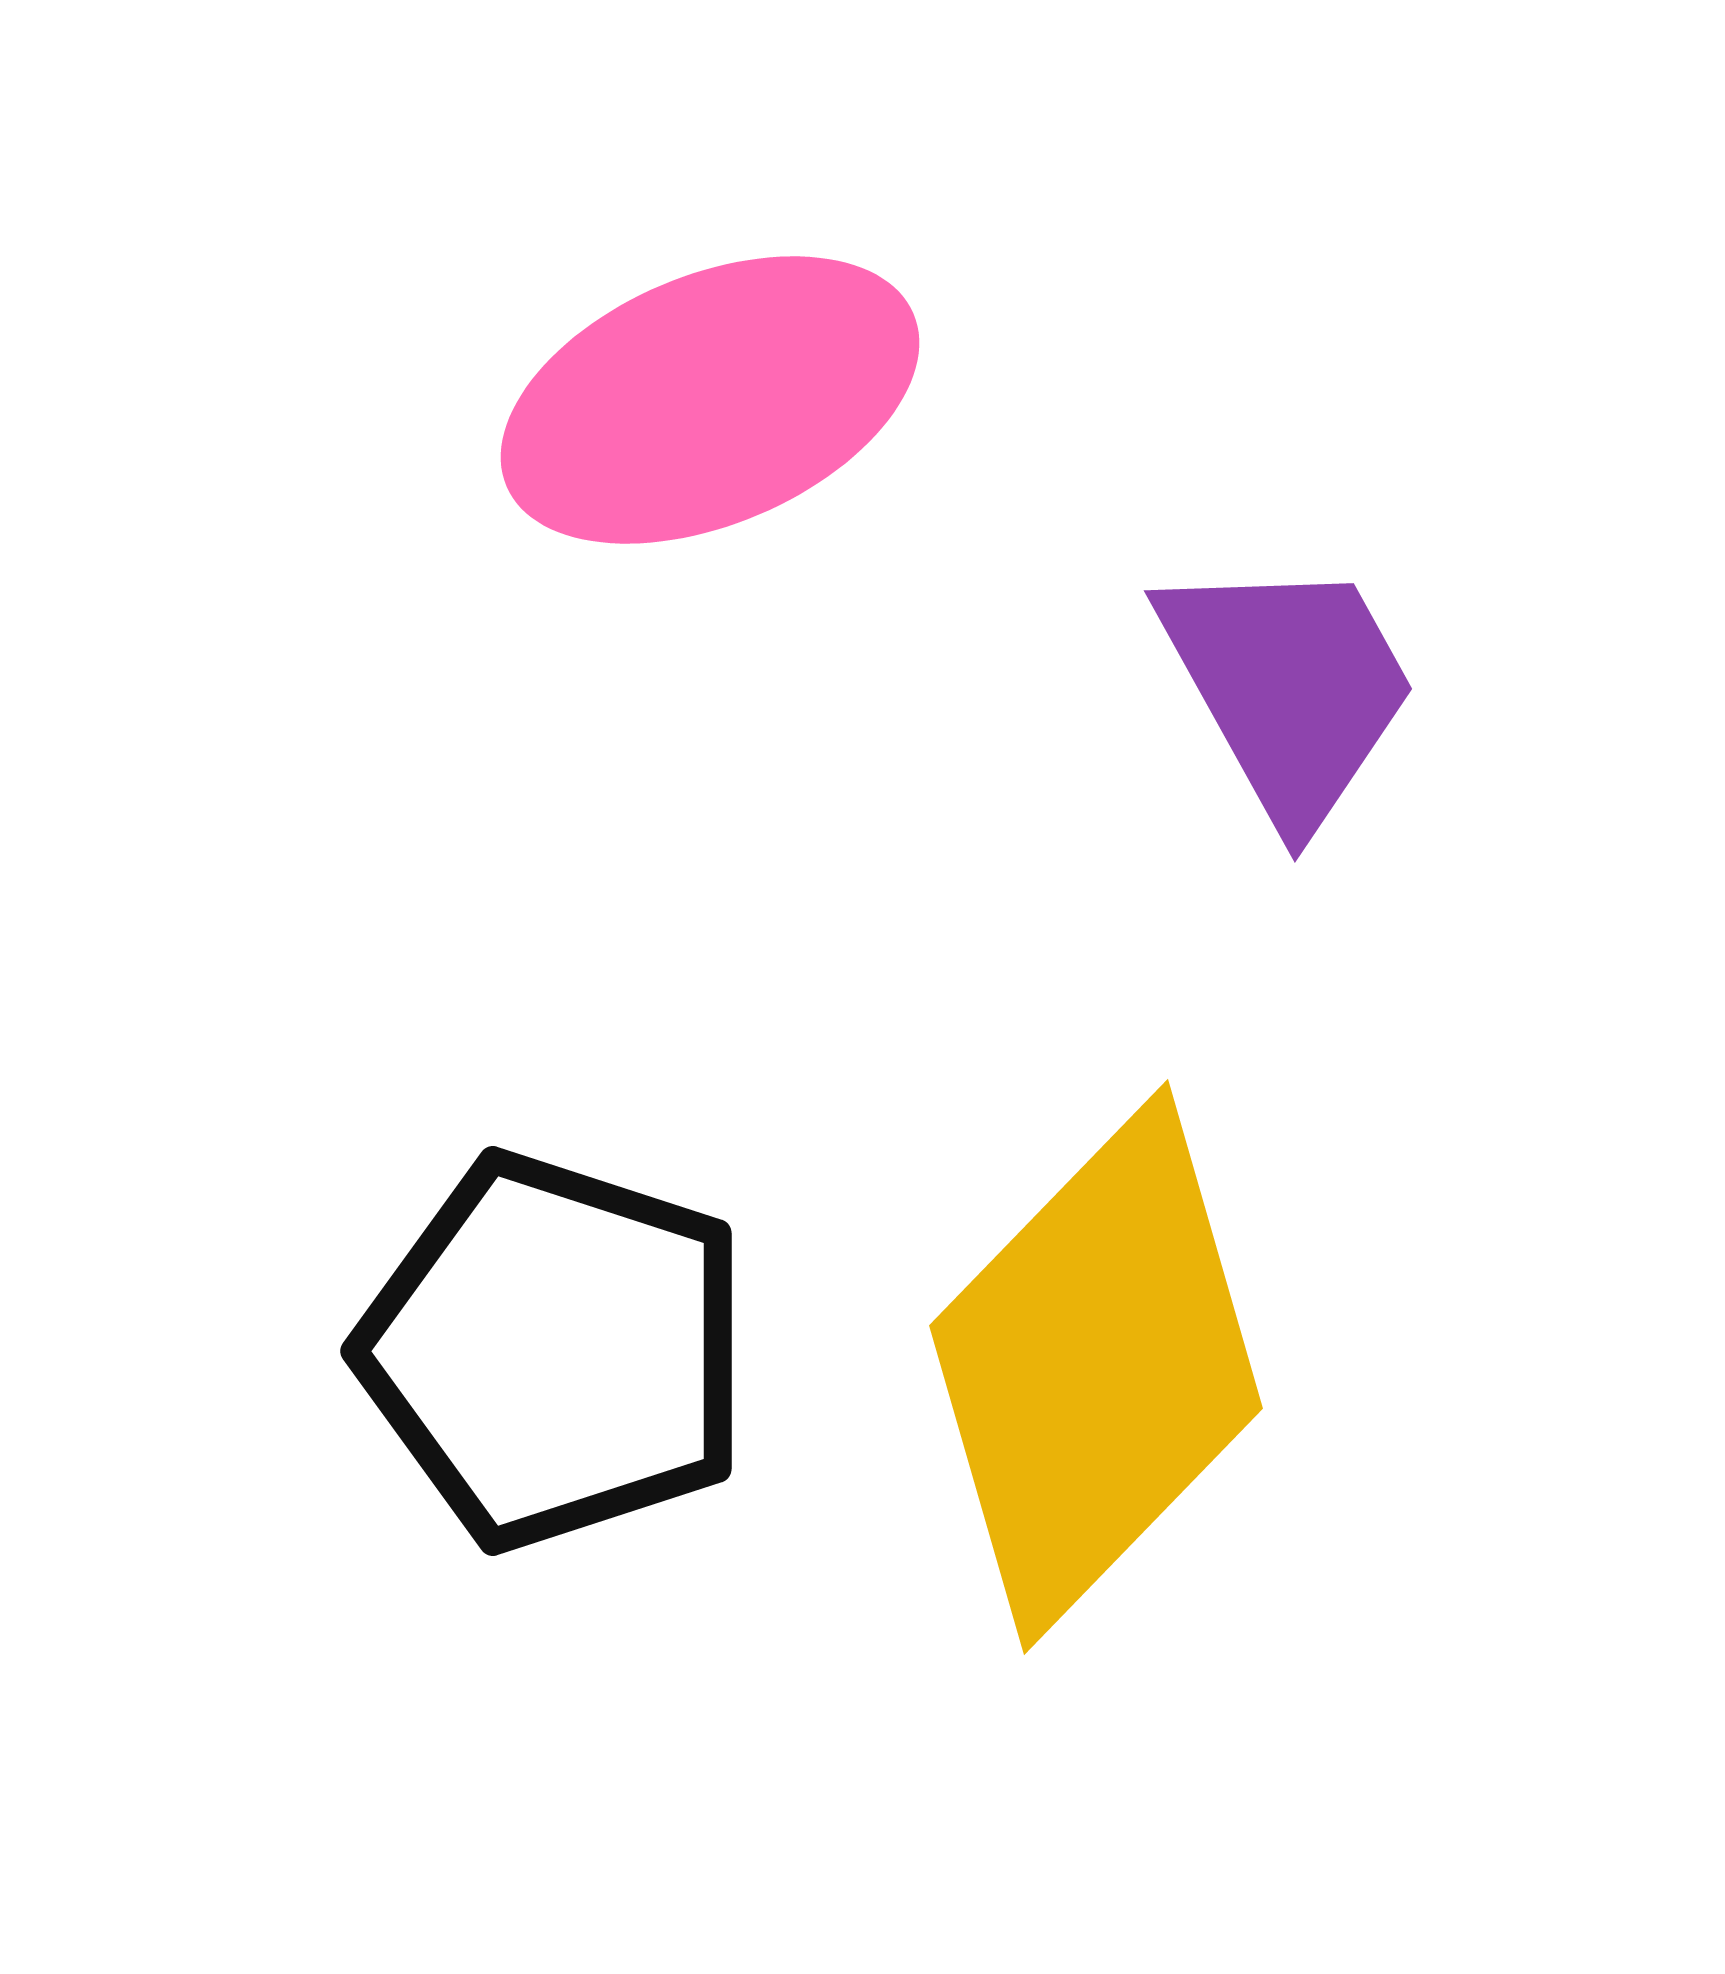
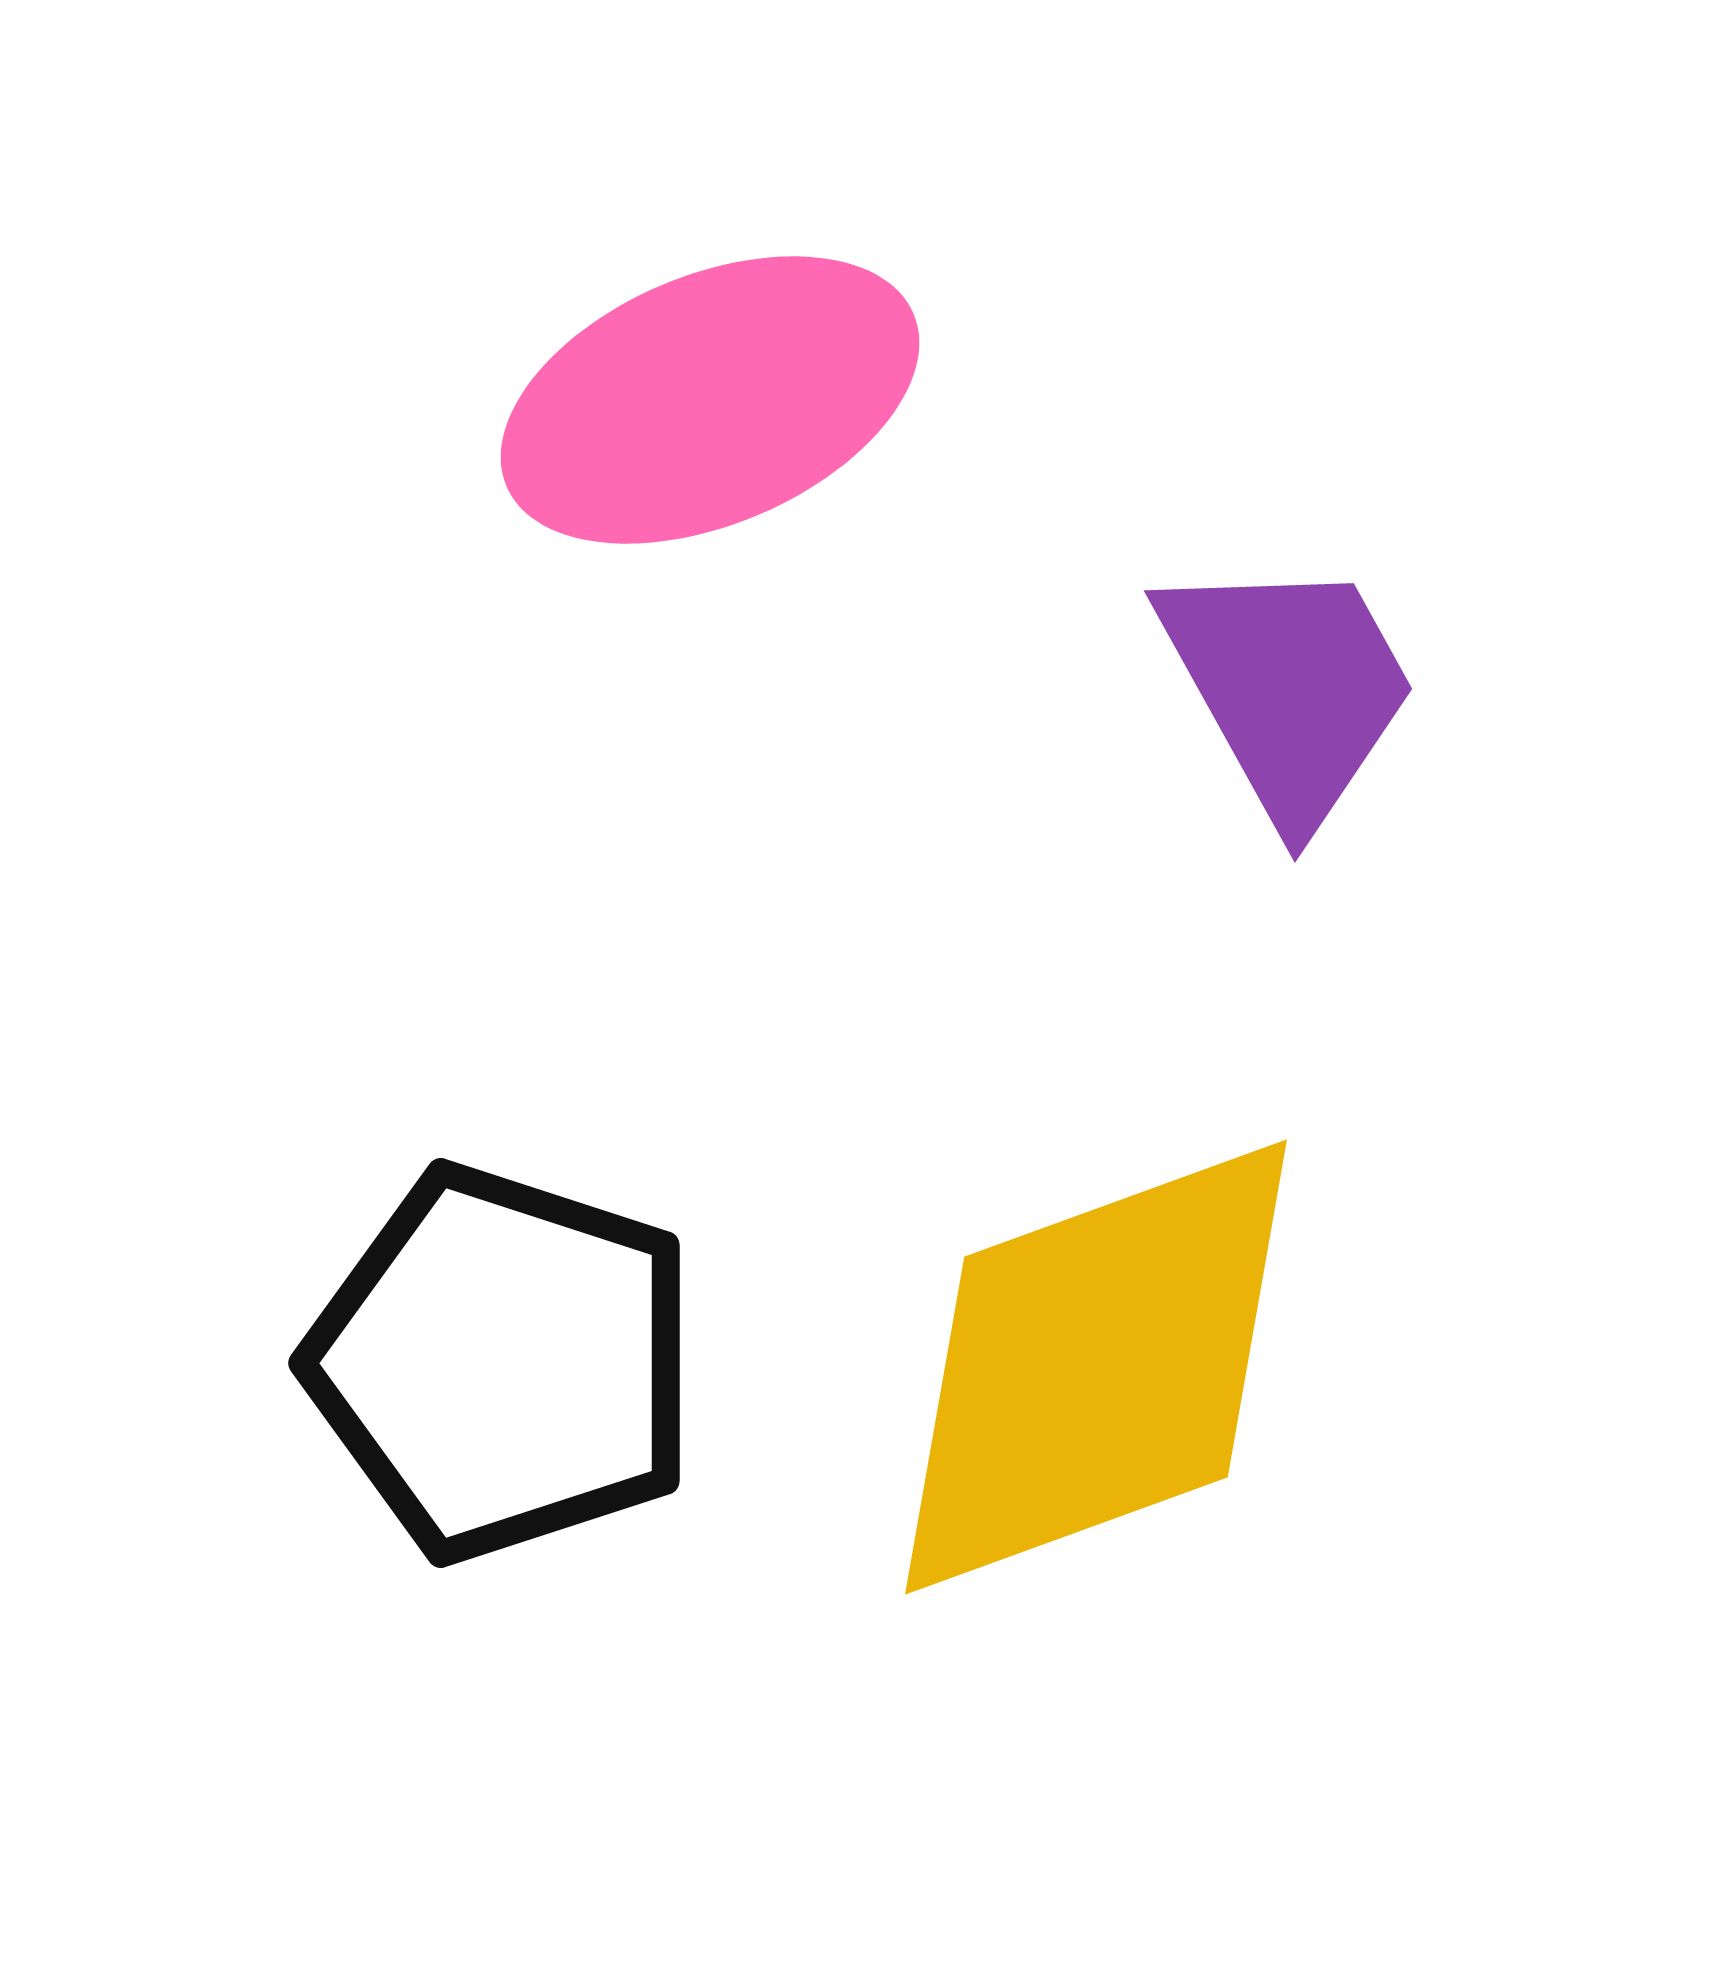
black pentagon: moved 52 px left, 12 px down
yellow diamond: rotated 26 degrees clockwise
